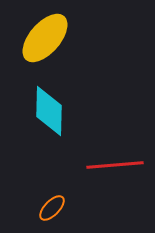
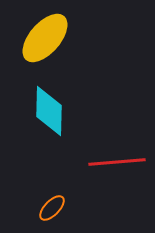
red line: moved 2 px right, 3 px up
